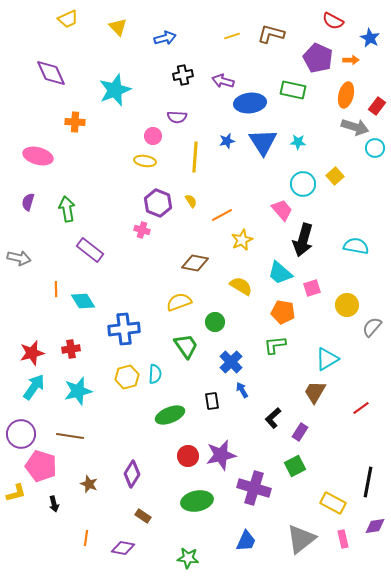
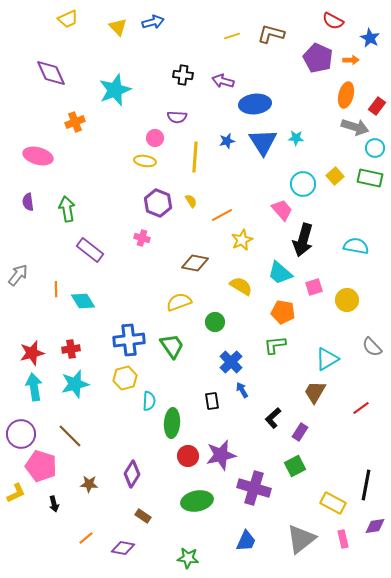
blue arrow at (165, 38): moved 12 px left, 16 px up
black cross at (183, 75): rotated 18 degrees clockwise
green rectangle at (293, 90): moved 77 px right, 88 px down
blue ellipse at (250, 103): moved 5 px right, 1 px down
orange cross at (75, 122): rotated 24 degrees counterclockwise
pink circle at (153, 136): moved 2 px right, 2 px down
cyan star at (298, 142): moved 2 px left, 4 px up
purple semicircle at (28, 202): rotated 24 degrees counterclockwise
pink cross at (142, 230): moved 8 px down
gray arrow at (19, 258): moved 1 px left, 17 px down; rotated 65 degrees counterclockwise
pink square at (312, 288): moved 2 px right, 1 px up
yellow circle at (347, 305): moved 5 px up
gray semicircle at (372, 327): moved 20 px down; rotated 85 degrees counterclockwise
blue cross at (124, 329): moved 5 px right, 11 px down
green trapezoid at (186, 346): moved 14 px left
cyan semicircle at (155, 374): moved 6 px left, 27 px down
yellow hexagon at (127, 377): moved 2 px left, 1 px down
cyan arrow at (34, 387): rotated 44 degrees counterclockwise
cyan star at (78, 391): moved 3 px left, 7 px up
green ellipse at (170, 415): moved 2 px right, 8 px down; rotated 64 degrees counterclockwise
brown line at (70, 436): rotated 36 degrees clockwise
black line at (368, 482): moved 2 px left, 3 px down
brown star at (89, 484): rotated 18 degrees counterclockwise
yellow L-shape at (16, 493): rotated 10 degrees counterclockwise
orange line at (86, 538): rotated 42 degrees clockwise
